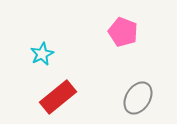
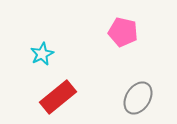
pink pentagon: rotated 8 degrees counterclockwise
